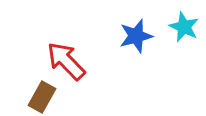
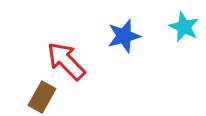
blue star: moved 12 px left
